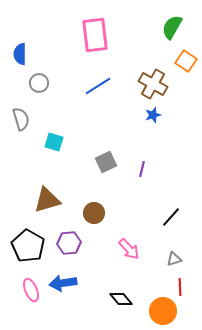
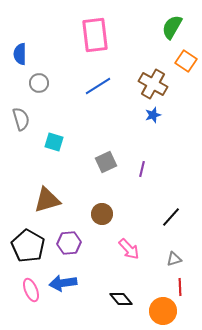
brown circle: moved 8 px right, 1 px down
